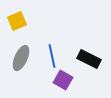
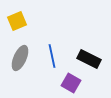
gray ellipse: moved 1 px left
purple square: moved 8 px right, 3 px down
